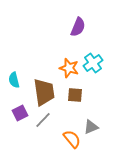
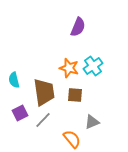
cyan cross: moved 3 px down
gray triangle: moved 1 px right, 5 px up
